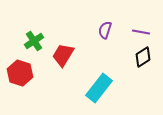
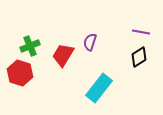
purple semicircle: moved 15 px left, 12 px down
green cross: moved 4 px left, 5 px down; rotated 12 degrees clockwise
black diamond: moved 4 px left
